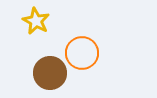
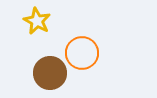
yellow star: moved 1 px right
